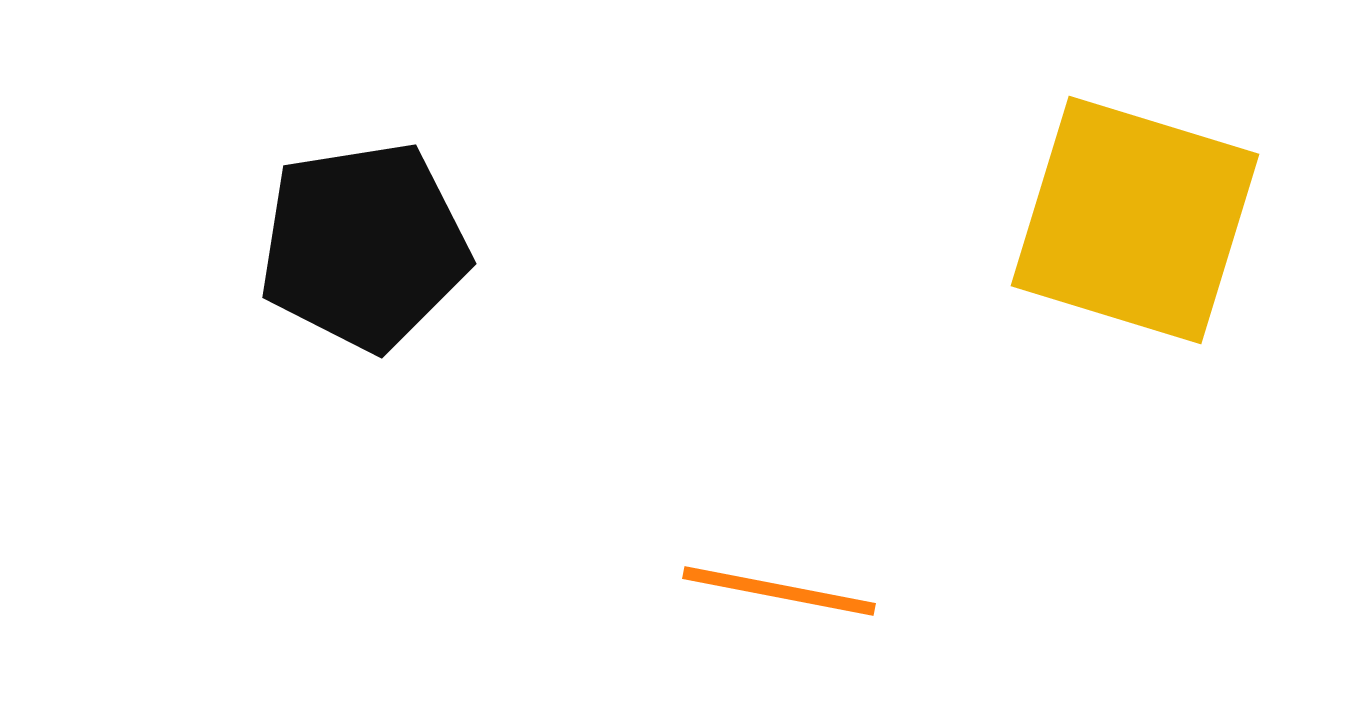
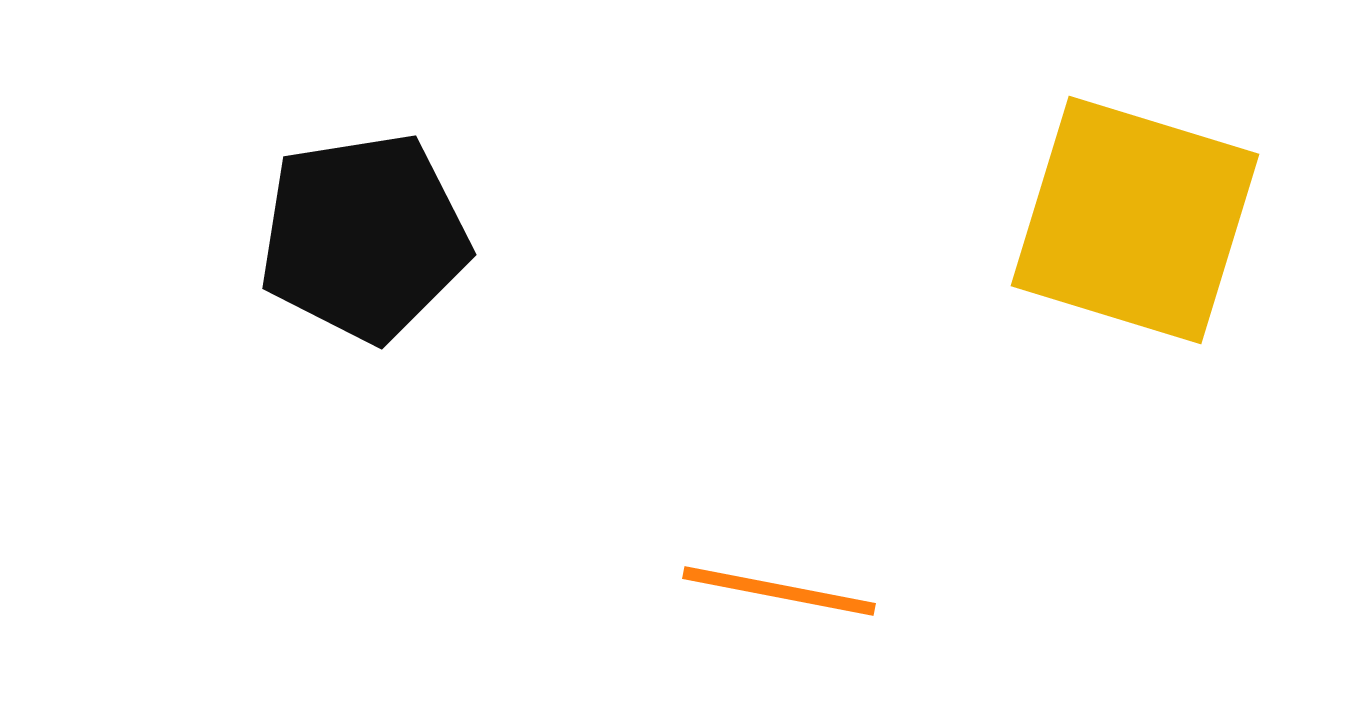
black pentagon: moved 9 px up
